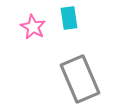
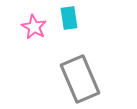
pink star: moved 1 px right
